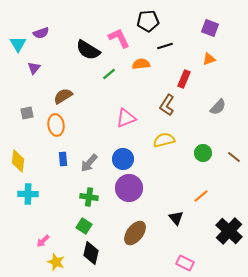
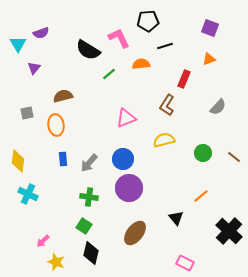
brown semicircle: rotated 18 degrees clockwise
cyan cross: rotated 24 degrees clockwise
